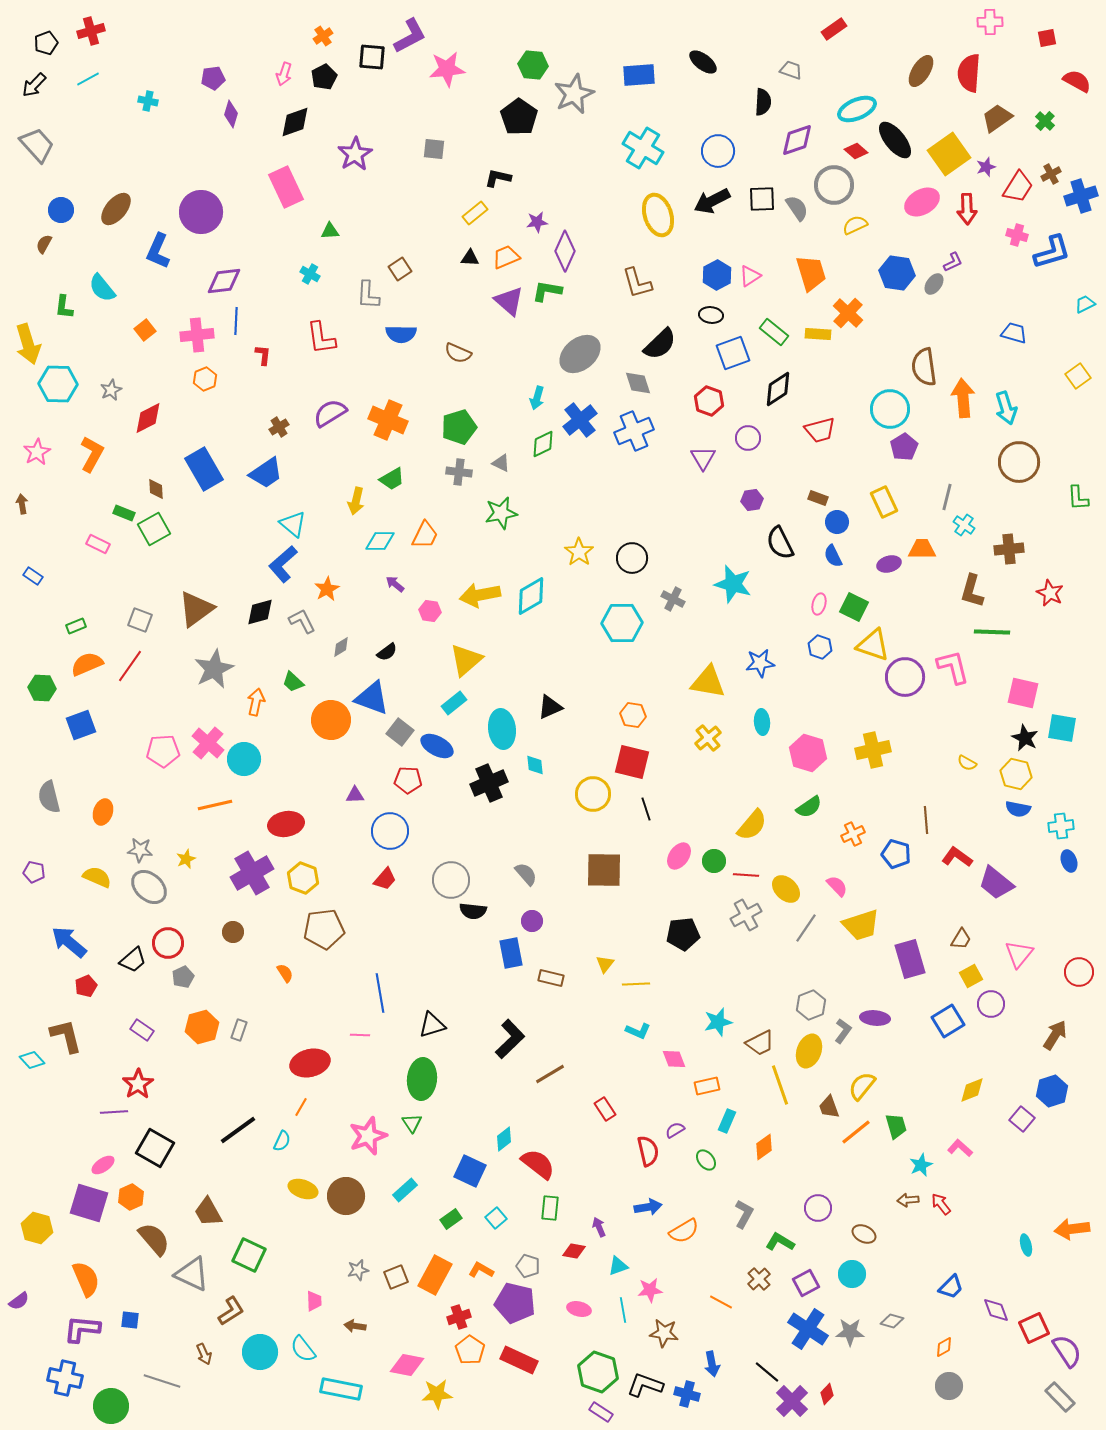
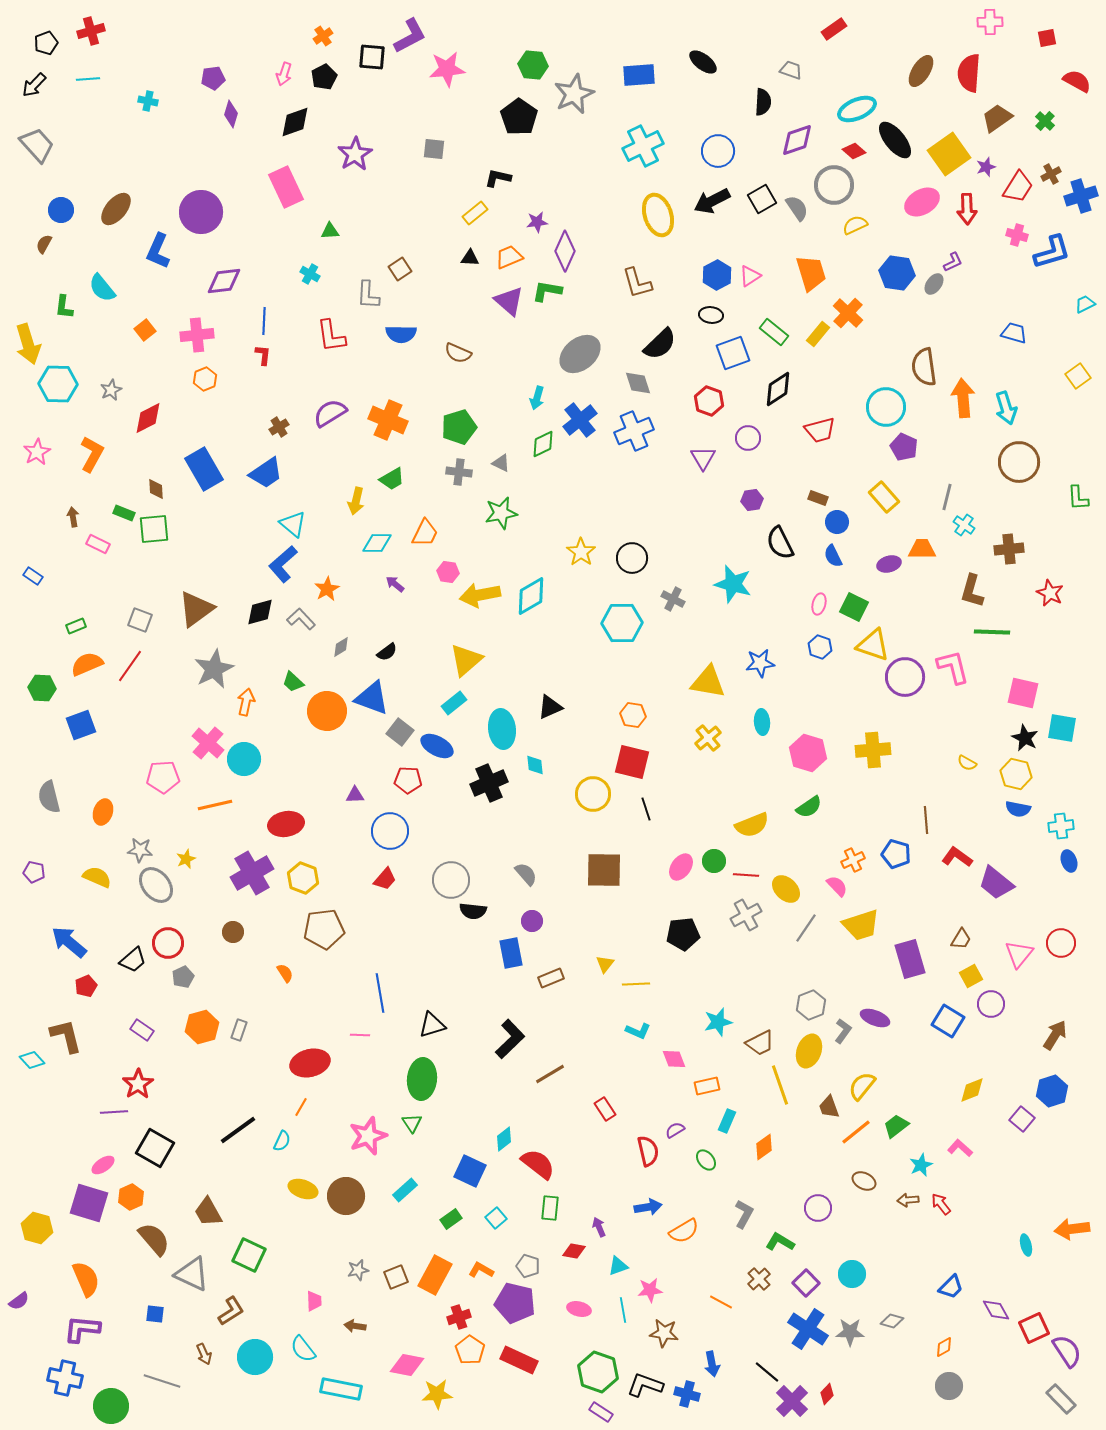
cyan line at (88, 79): rotated 25 degrees clockwise
cyan cross at (643, 148): moved 2 px up; rotated 33 degrees clockwise
red diamond at (856, 151): moved 2 px left
black square at (762, 199): rotated 28 degrees counterclockwise
orange trapezoid at (506, 257): moved 3 px right
blue line at (236, 321): moved 28 px right
yellow rectangle at (818, 334): rotated 55 degrees counterclockwise
red L-shape at (321, 338): moved 10 px right, 2 px up
cyan circle at (890, 409): moved 4 px left, 2 px up
purple pentagon at (904, 447): rotated 16 degrees counterclockwise
yellow rectangle at (884, 502): moved 5 px up; rotated 16 degrees counterclockwise
brown arrow at (22, 504): moved 51 px right, 13 px down
green square at (154, 529): rotated 24 degrees clockwise
orange trapezoid at (425, 535): moved 2 px up
cyan diamond at (380, 541): moved 3 px left, 2 px down
yellow star at (579, 552): moved 2 px right
pink hexagon at (430, 611): moved 18 px right, 39 px up
gray L-shape at (302, 621): moved 1 px left, 2 px up; rotated 16 degrees counterclockwise
orange arrow at (256, 702): moved 10 px left
orange circle at (331, 720): moved 4 px left, 9 px up
yellow cross at (873, 750): rotated 8 degrees clockwise
pink pentagon at (163, 751): moved 26 px down
yellow semicircle at (752, 825): rotated 28 degrees clockwise
orange cross at (853, 834): moved 26 px down
pink ellipse at (679, 856): moved 2 px right, 11 px down
gray ellipse at (149, 887): moved 7 px right, 2 px up; rotated 9 degrees clockwise
red circle at (1079, 972): moved 18 px left, 29 px up
brown rectangle at (551, 978): rotated 35 degrees counterclockwise
purple ellipse at (875, 1018): rotated 16 degrees clockwise
blue square at (948, 1021): rotated 28 degrees counterclockwise
green trapezoid at (896, 1126): rotated 112 degrees counterclockwise
brown ellipse at (864, 1234): moved 53 px up
purple square at (806, 1283): rotated 16 degrees counterclockwise
purple diamond at (996, 1310): rotated 8 degrees counterclockwise
blue square at (130, 1320): moved 25 px right, 6 px up
cyan circle at (260, 1352): moved 5 px left, 5 px down
gray rectangle at (1060, 1397): moved 1 px right, 2 px down
